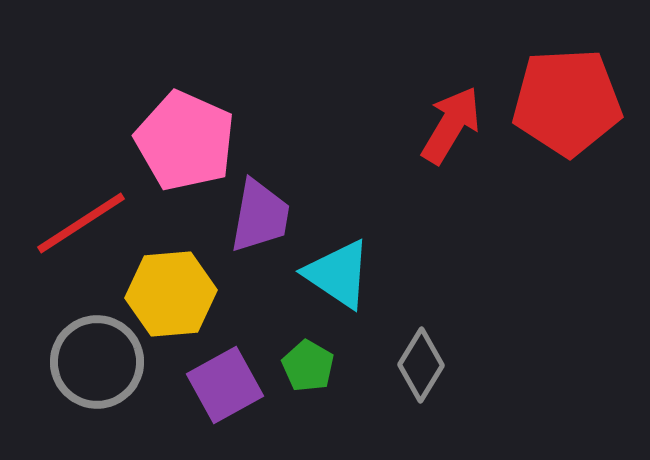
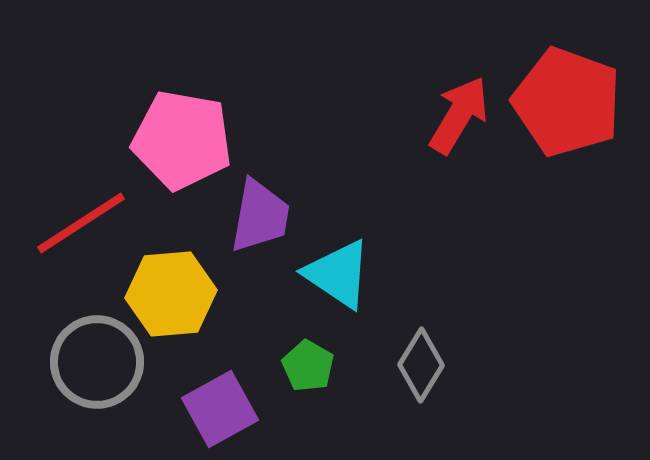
red pentagon: rotated 23 degrees clockwise
red arrow: moved 8 px right, 10 px up
pink pentagon: moved 3 px left, 1 px up; rotated 14 degrees counterclockwise
purple square: moved 5 px left, 24 px down
